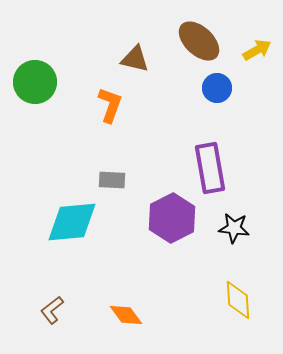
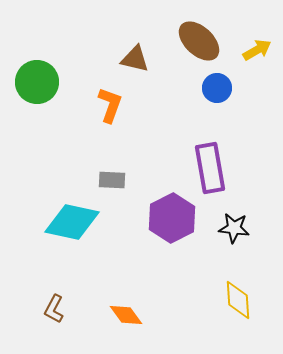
green circle: moved 2 px right
cyan diamond: rotated 18 degrees clockwise
brown L-shape: moved 2 px right, 1 px up; rotated 24 degrees counterclockwise
